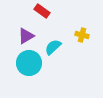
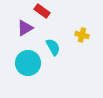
purple triangle: moved 1 px left, 8 px up
cyan semicircle: rotated 102 degrees clockwise
cyan circle: moved 1 px left
